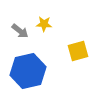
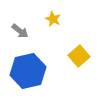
yellow star: moved 9 px right, 5 px up; rotated 21 degrees clockwise
yellow square: moved 1 px right, 5 px down; rotated 25 degrees counterclockwise
